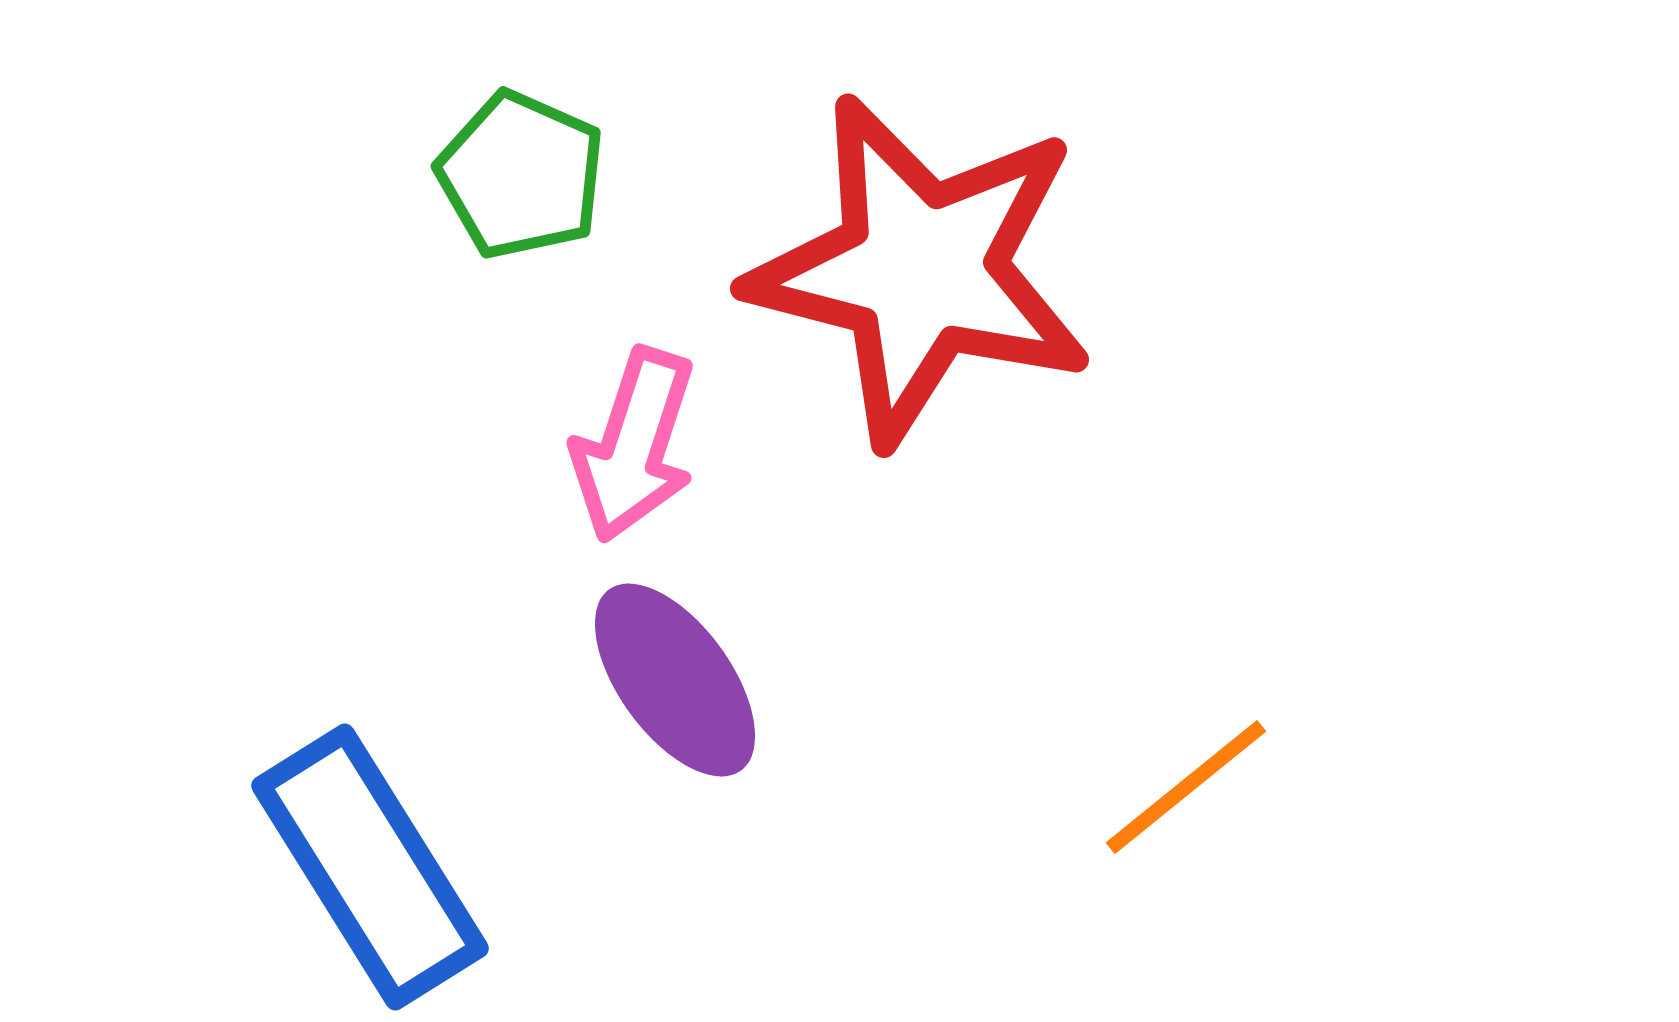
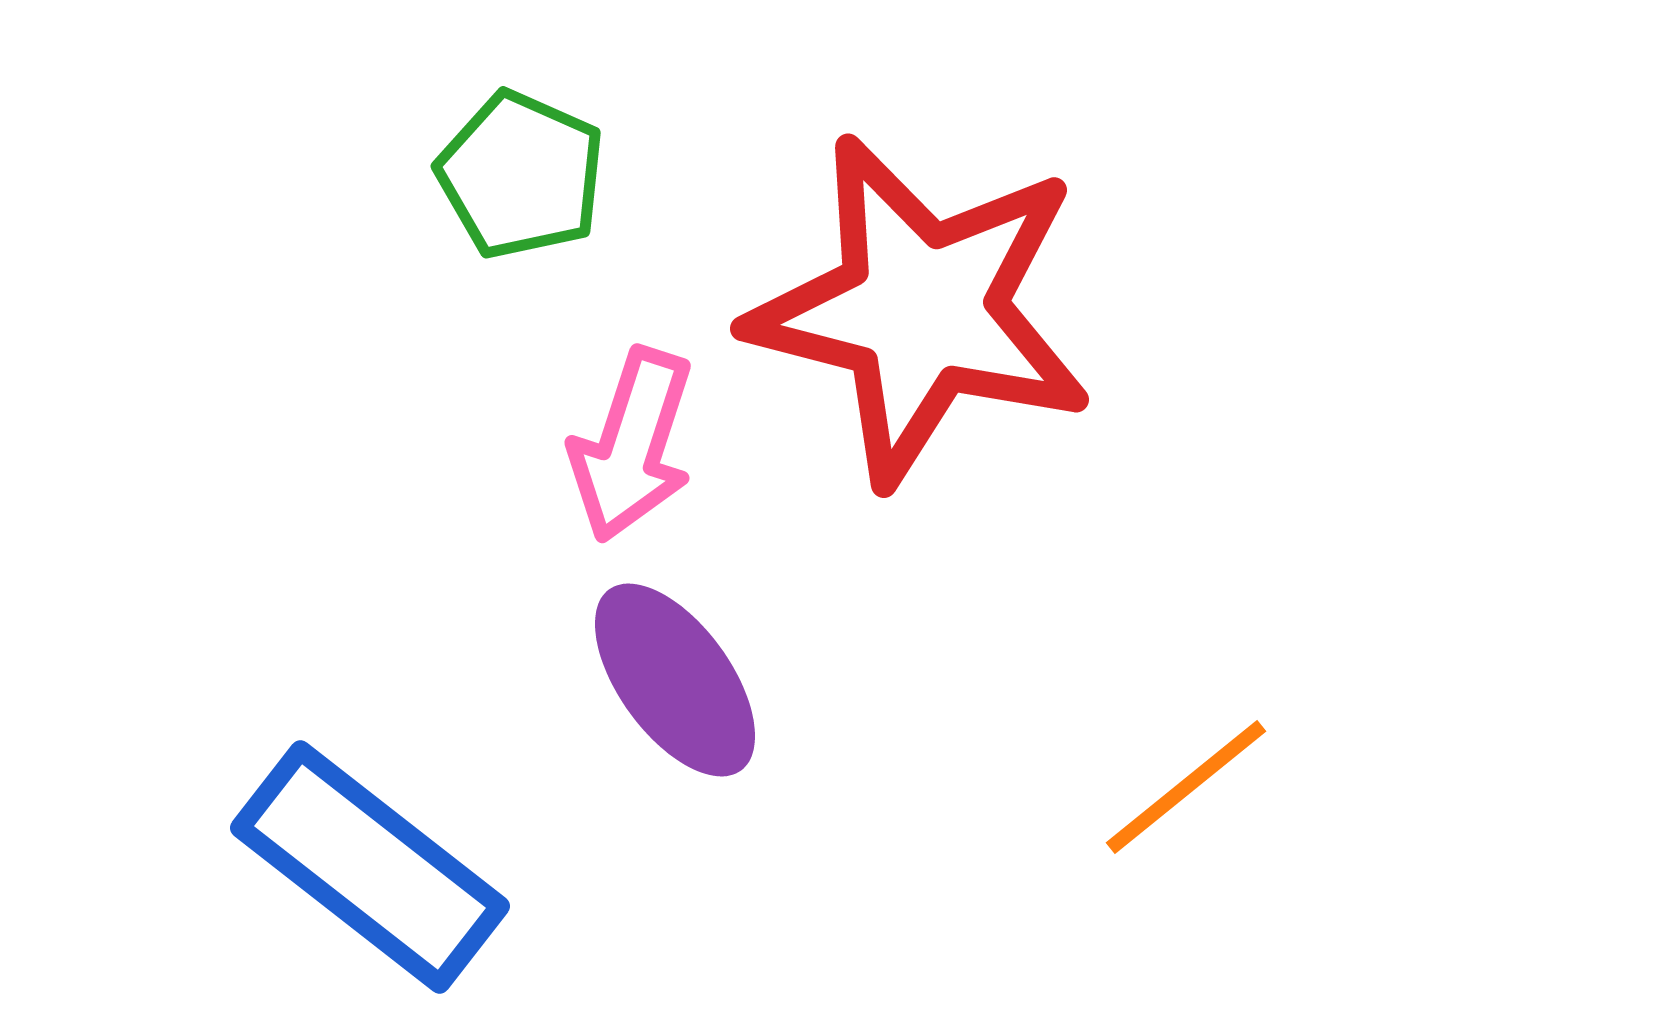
red star: moved 40 px down
pink arrow: moved 2 px left
blue rectangle: rotated 20 degrees counterclockwise
